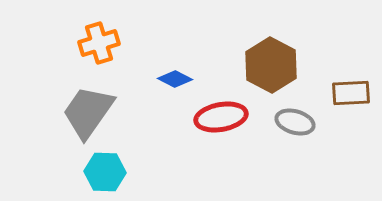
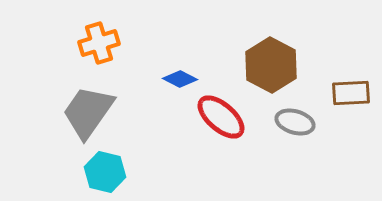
blue diamond: moved 5 px right
red ellipse: rotated 51 degrees clockwise
cyan hexagon: rotated 12 degrees clockwise
